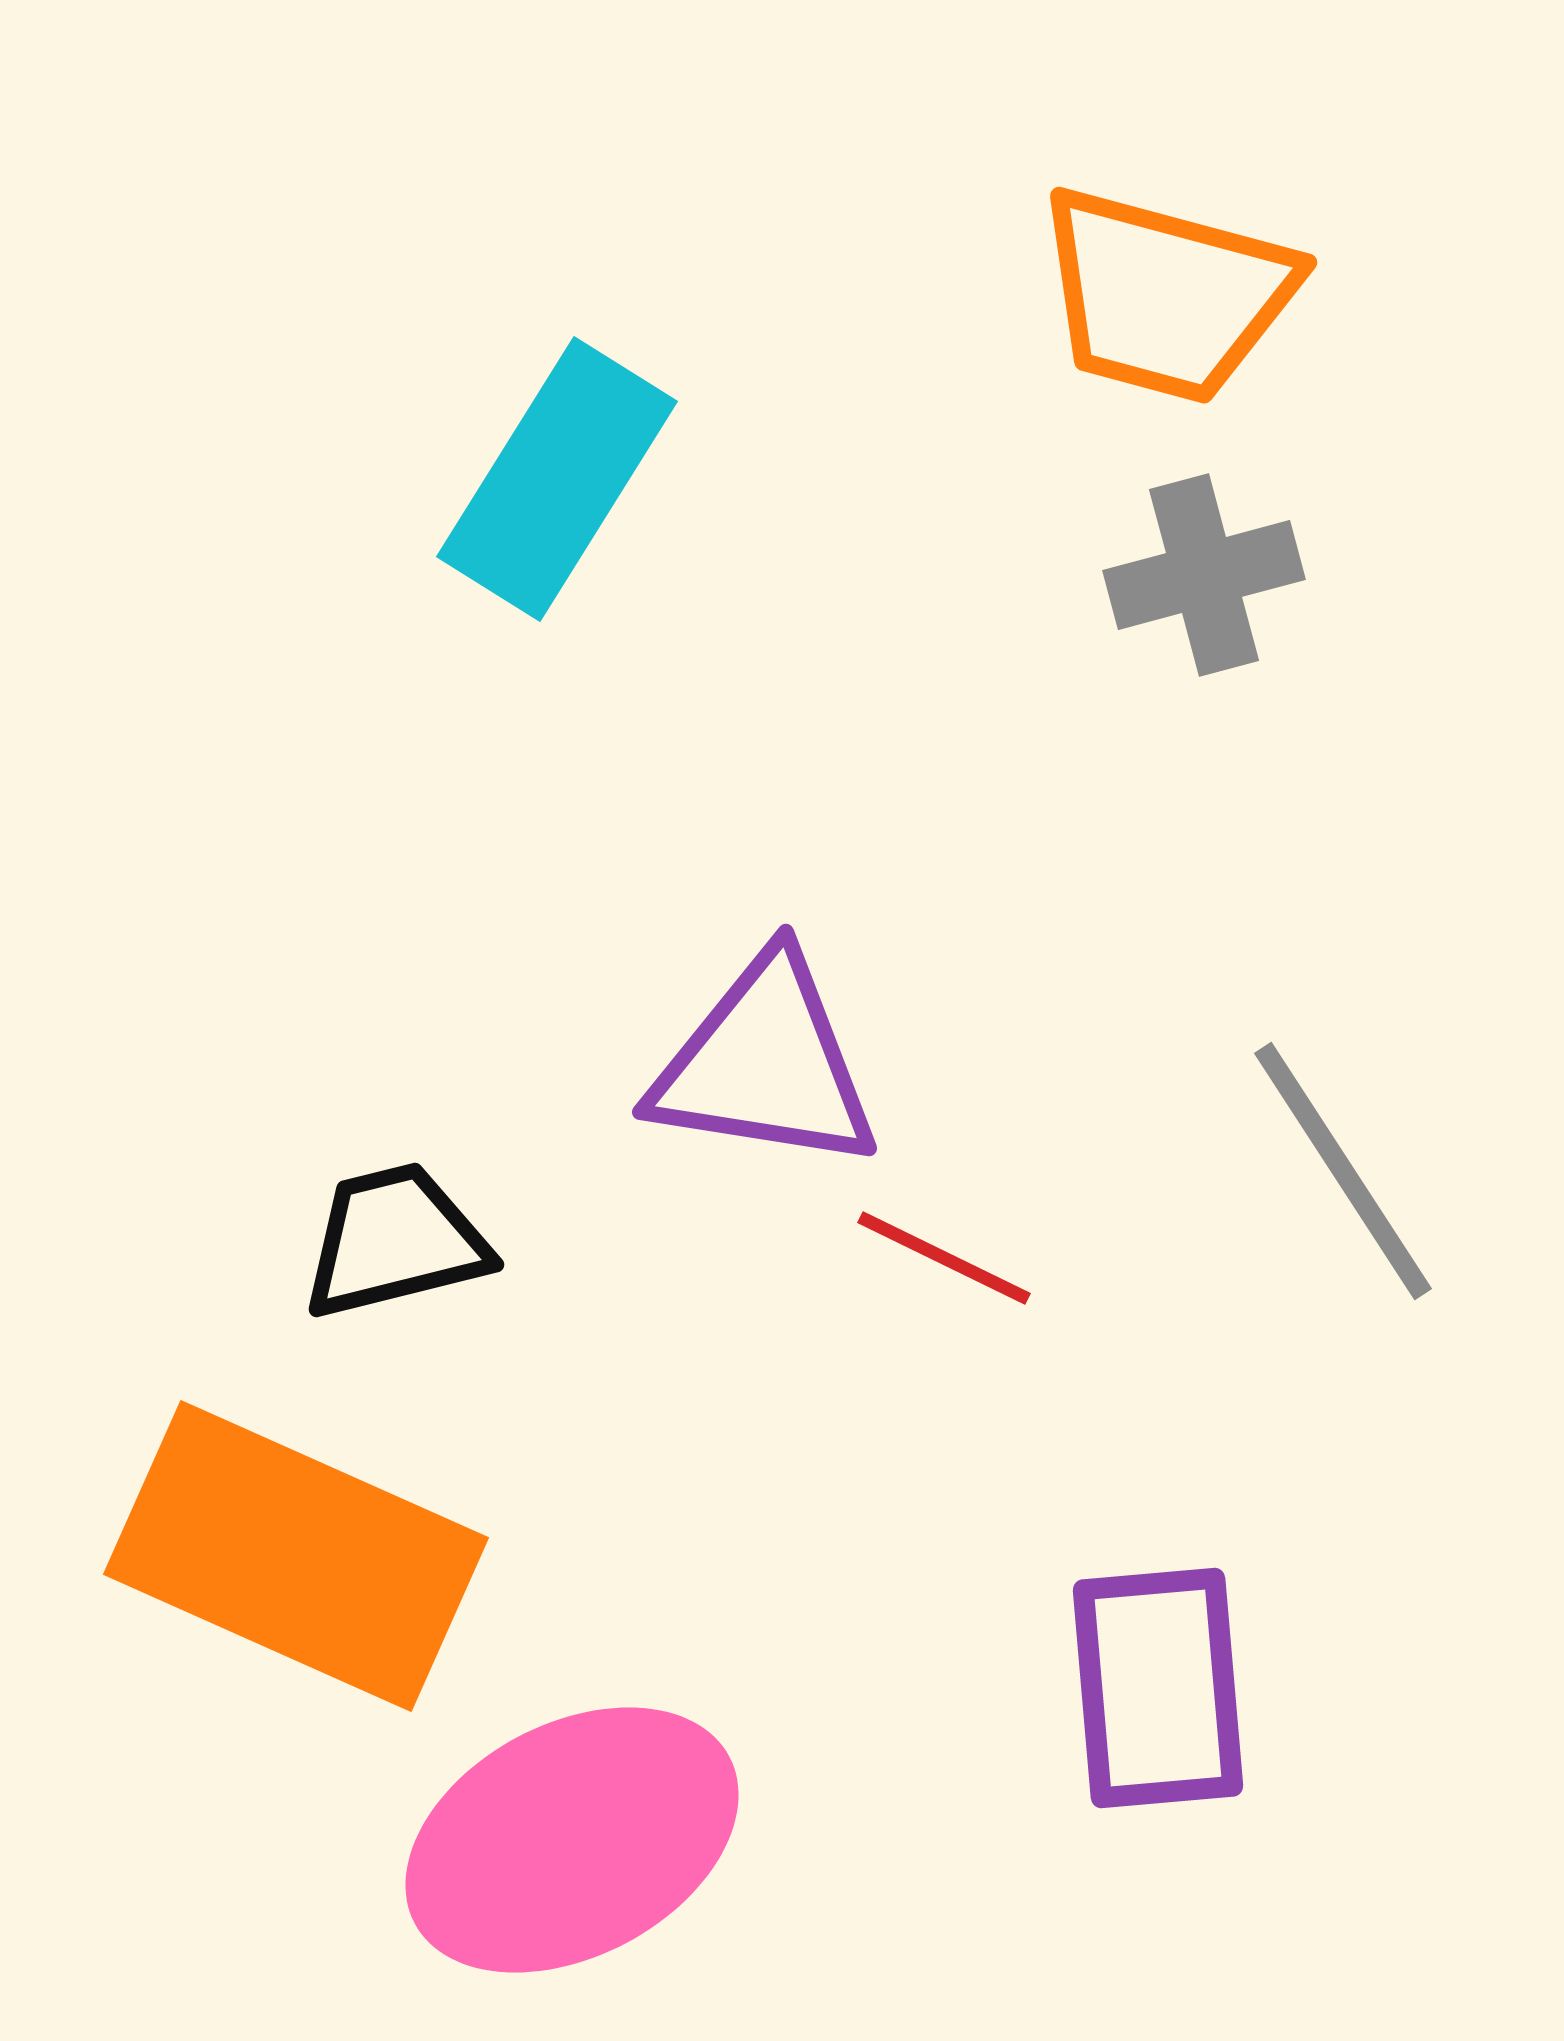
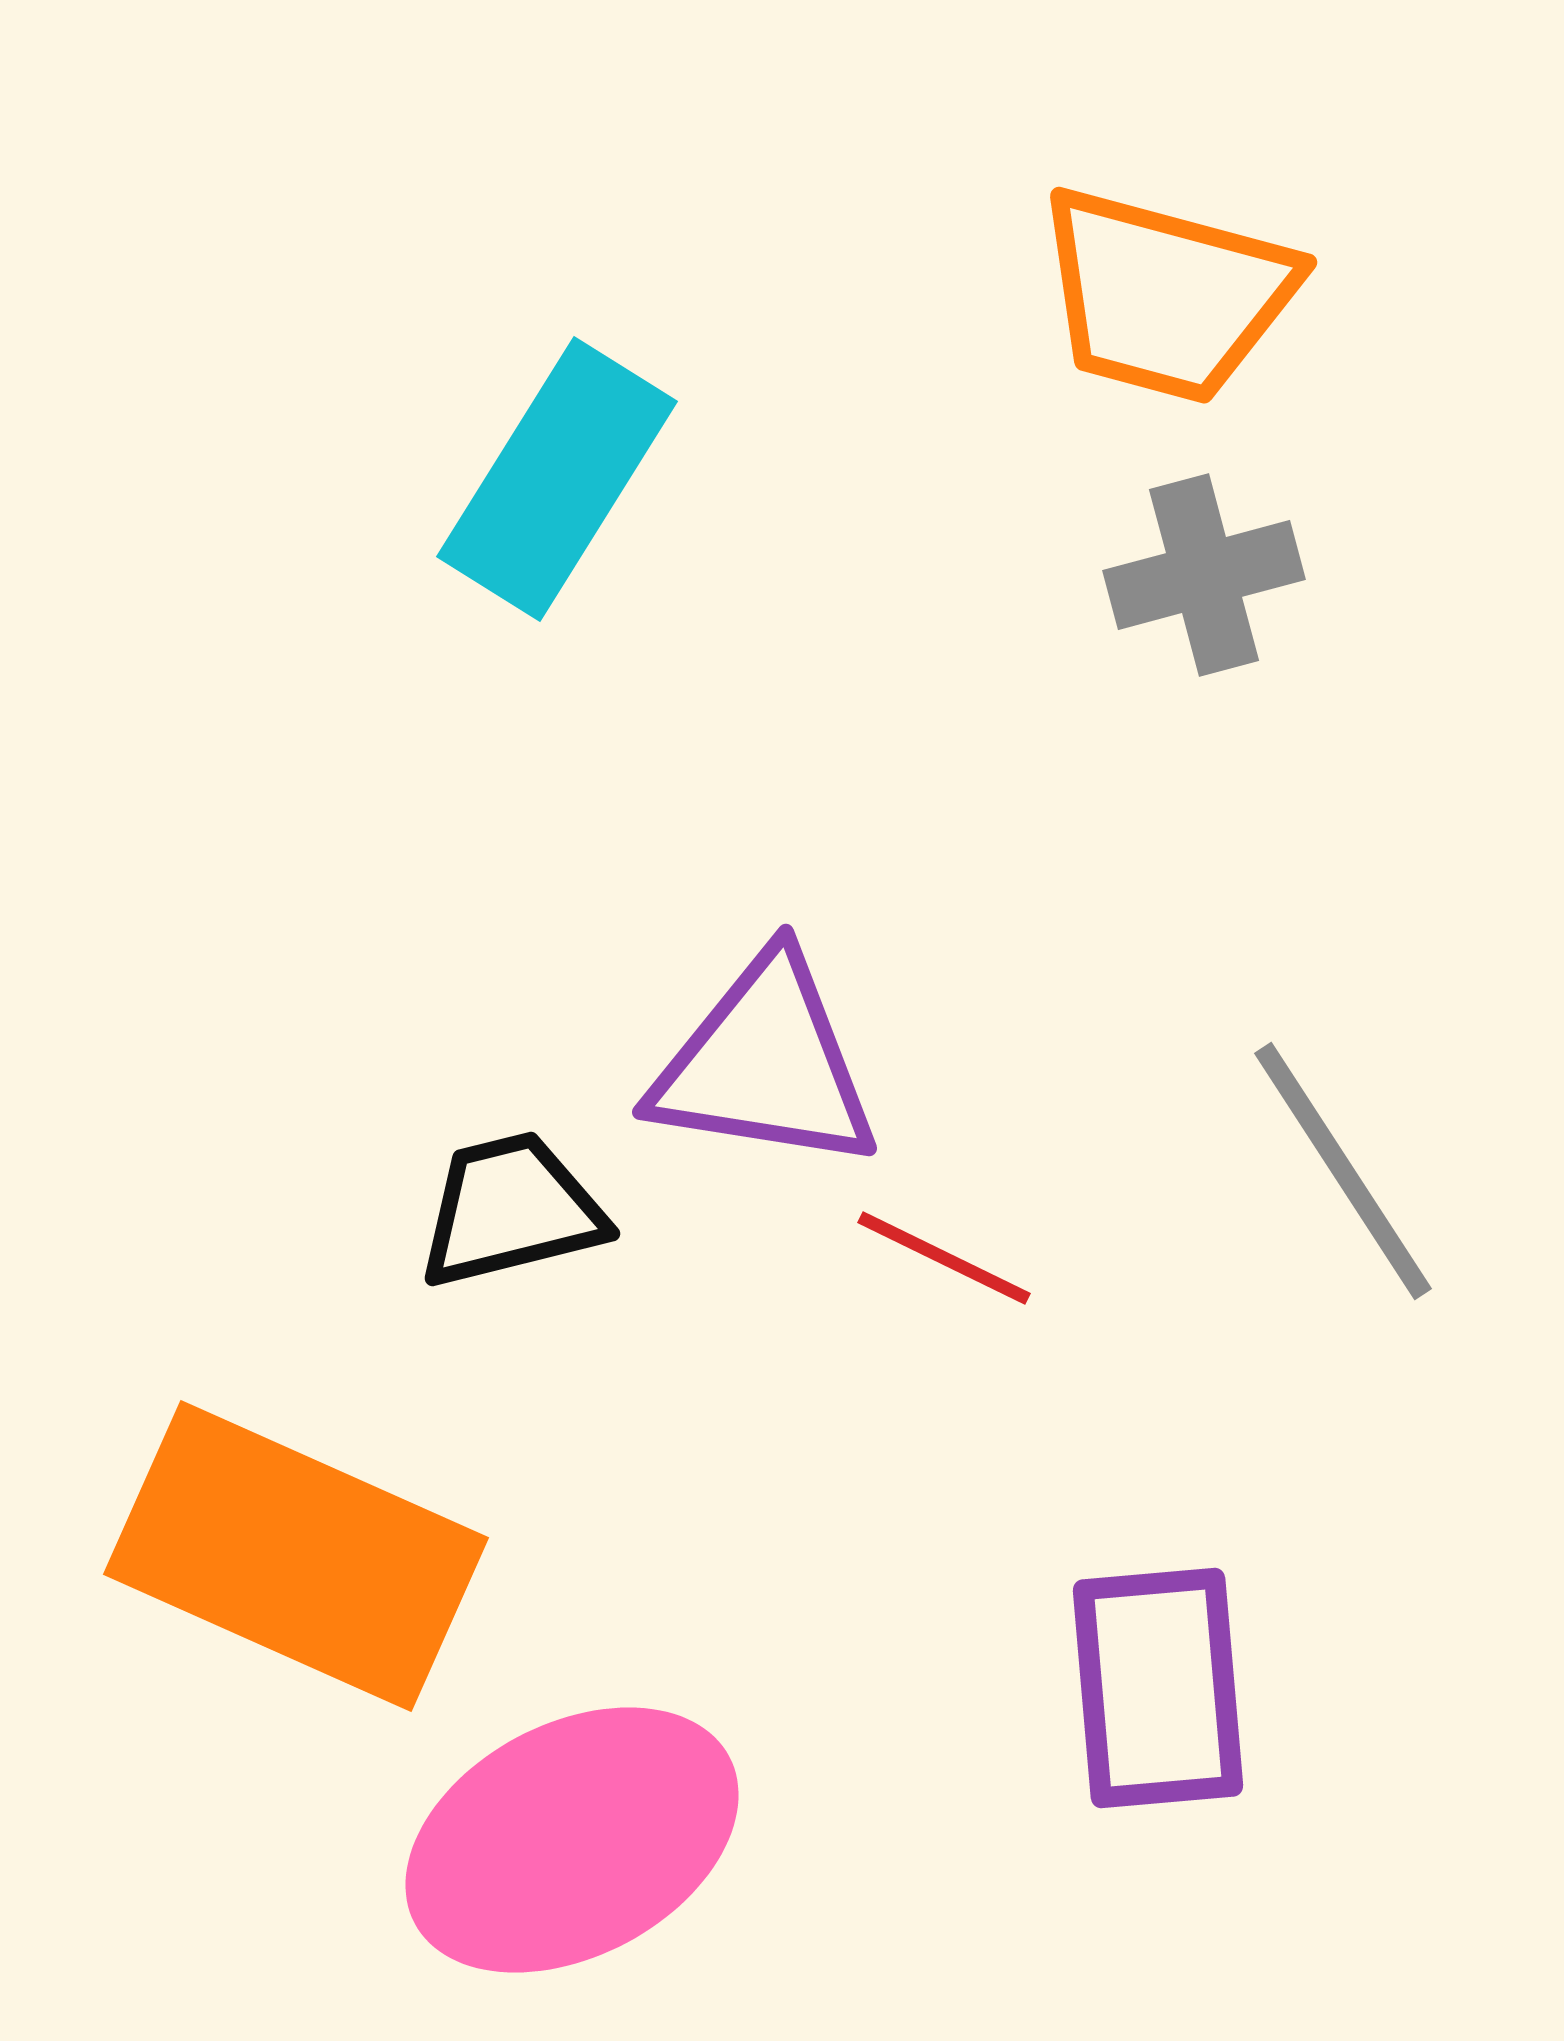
black trapezoid: moved 116 px right, 31 px up
